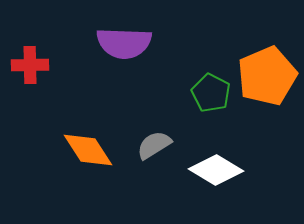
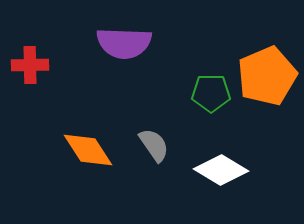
green pentagon: rotated 27 degrees counterclockwise
gray semicircle: rotated 87 degrees clockwise
white diamond: moved 5 px right
